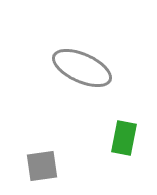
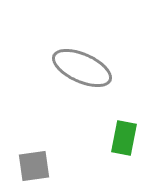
gray square: moved 8 px left
